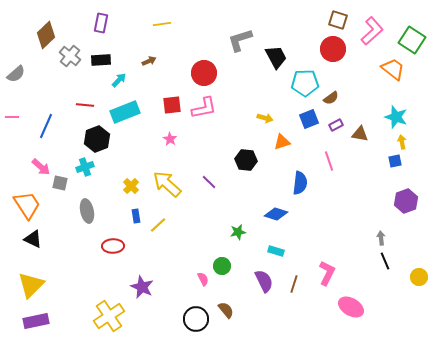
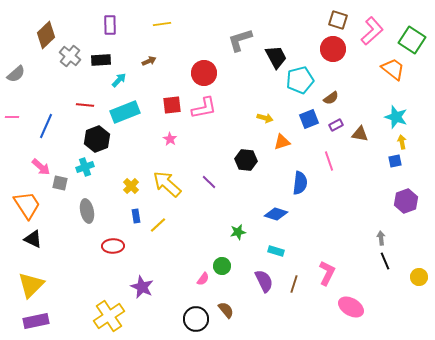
purple rectangle at (101, 23): moved 9 px right, 2 px down; rotated 12 degrees counterclockwise
cyan pentagon at (305, 83): moved 5 px left, 3 px up; rotated 12 degrees counterclockwise
pink semicircle at (203, 279): rotated 64 degrees clockwise
